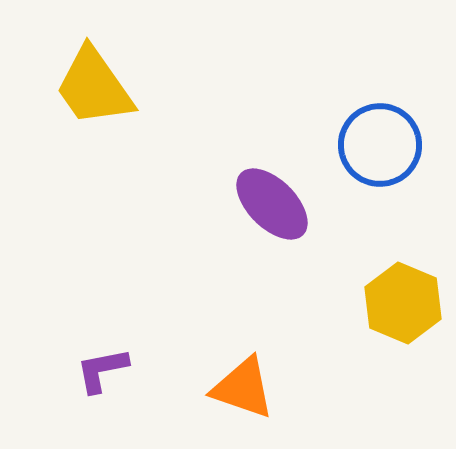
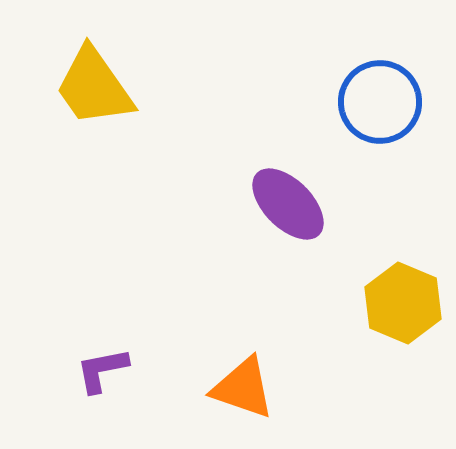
blue circle: moved 43 px up
purple ellipse: moved 16 px right
